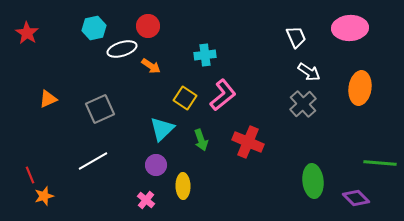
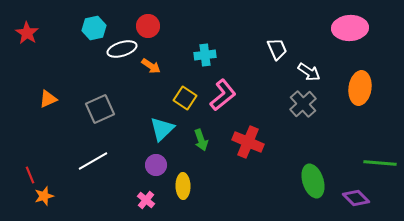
white trapezoid: moved 19 px left, 12 px down
green ellipse: rotated 12 degrees counterclockwise
